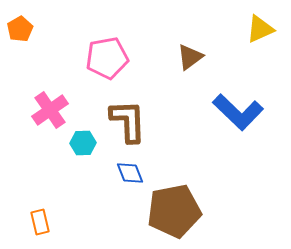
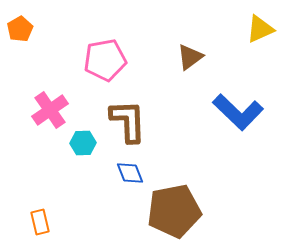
pink pentagon: moved 2 px left, 2 px down
